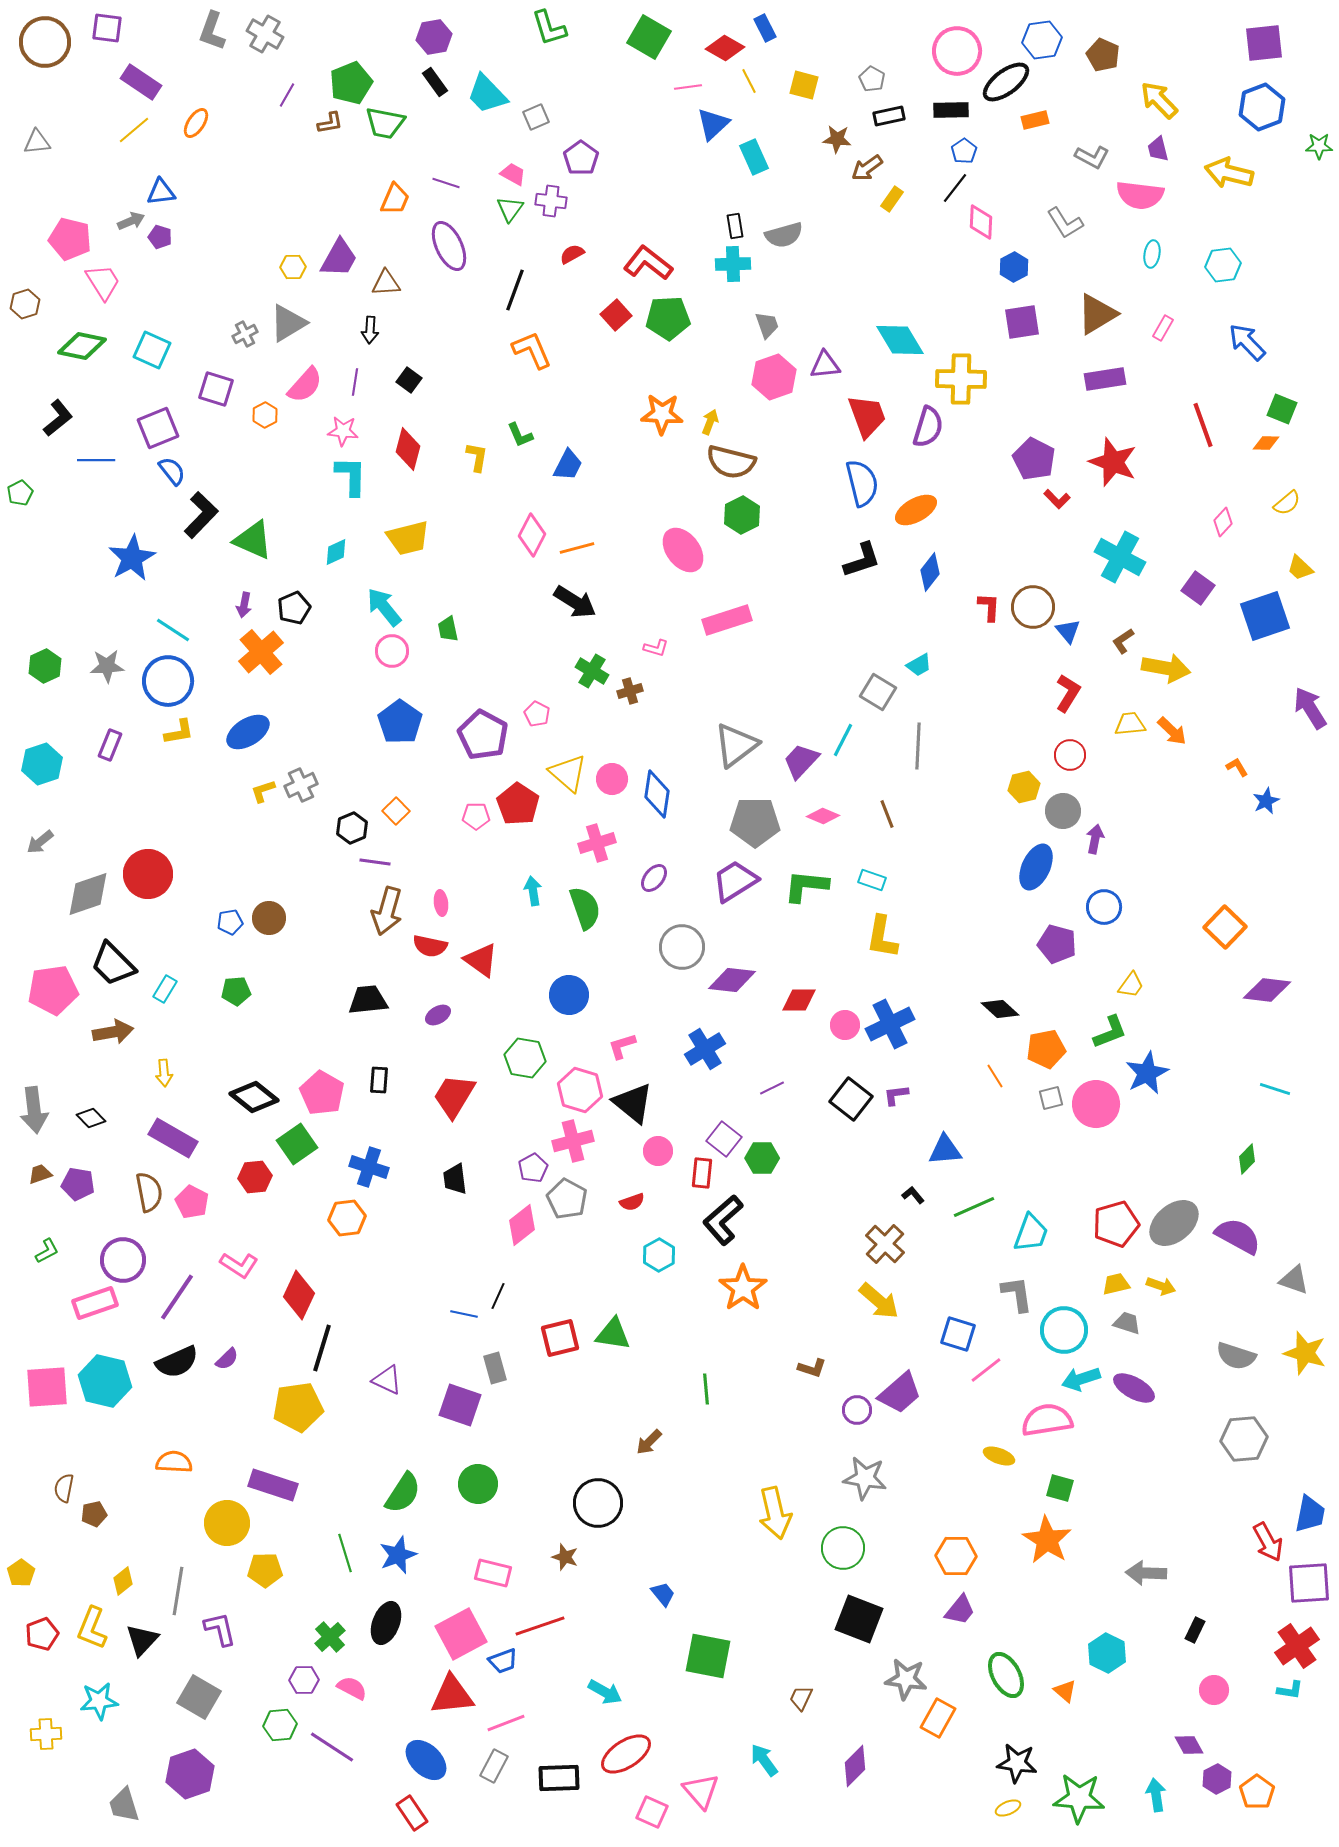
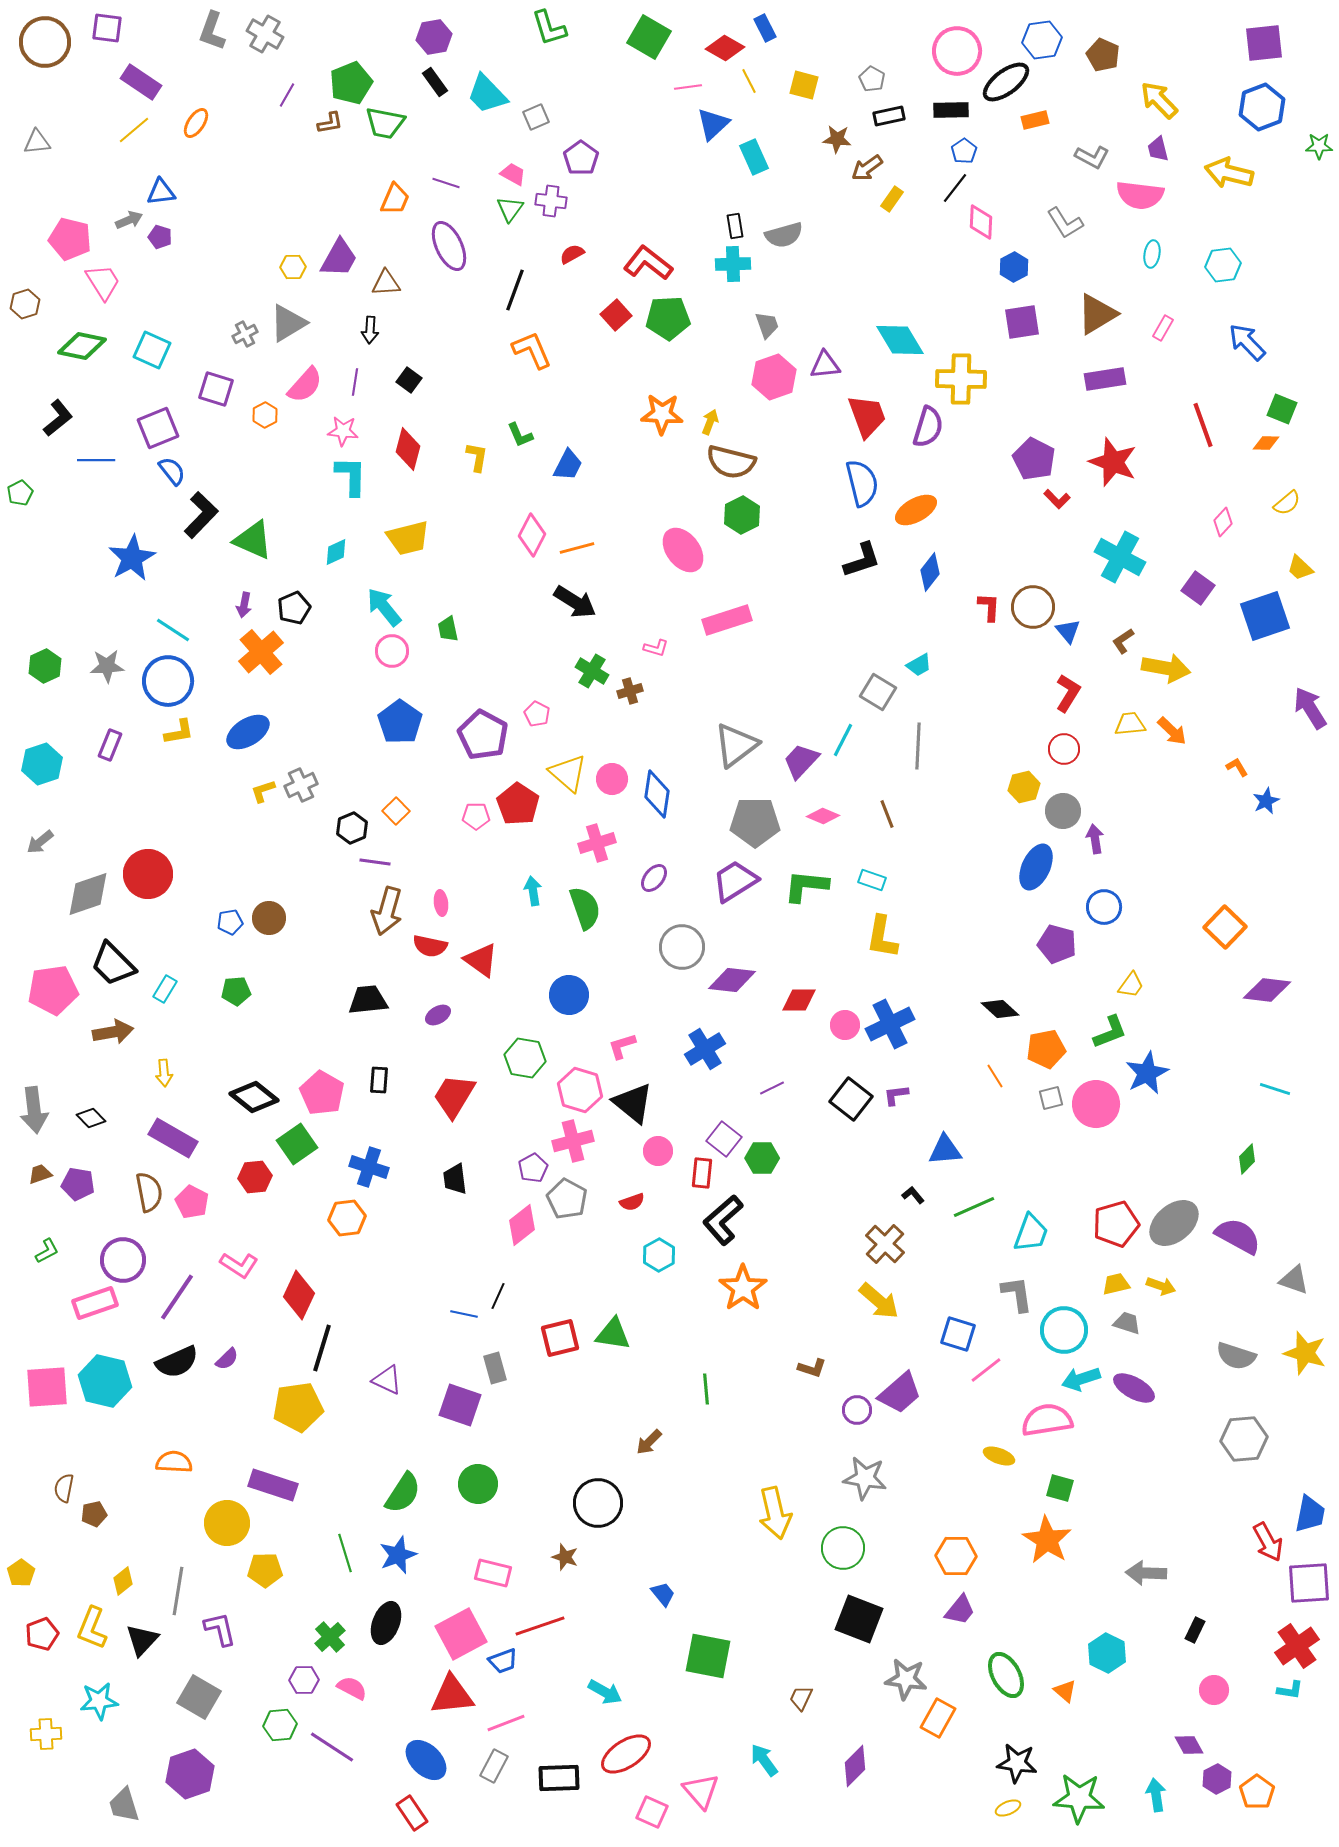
gray arrow at (131, 221): moved 2 px left, 1 px up
red circle at (1070, 755): moved 6 px left, 6 px up
purple arrow at (1095, 839): rotated 20 degrees counterclockwise
